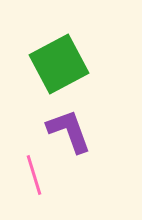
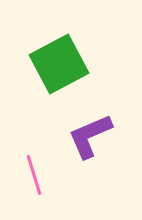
purple L-shape: moved 21 px right, 5 px down; rotated 93 degrees counterclockwise
